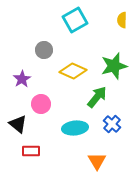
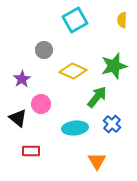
black triangle: moved 6 px up
